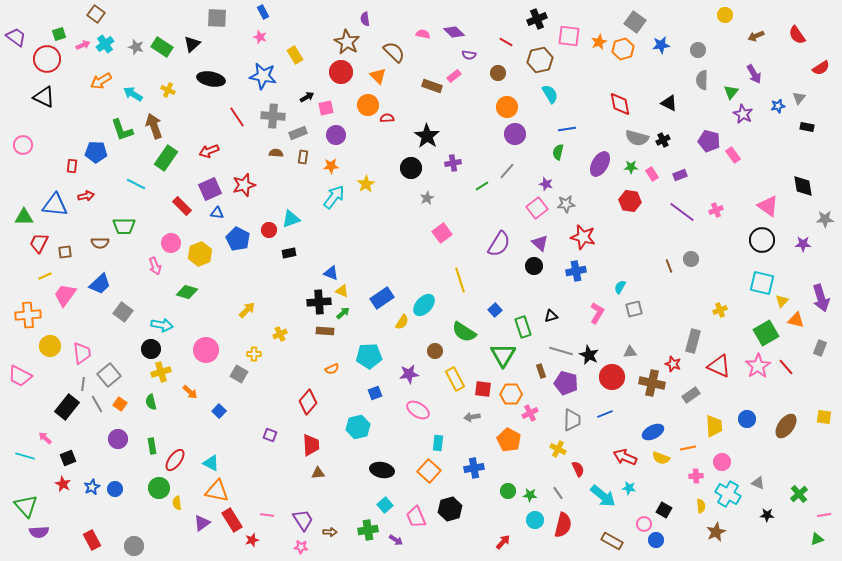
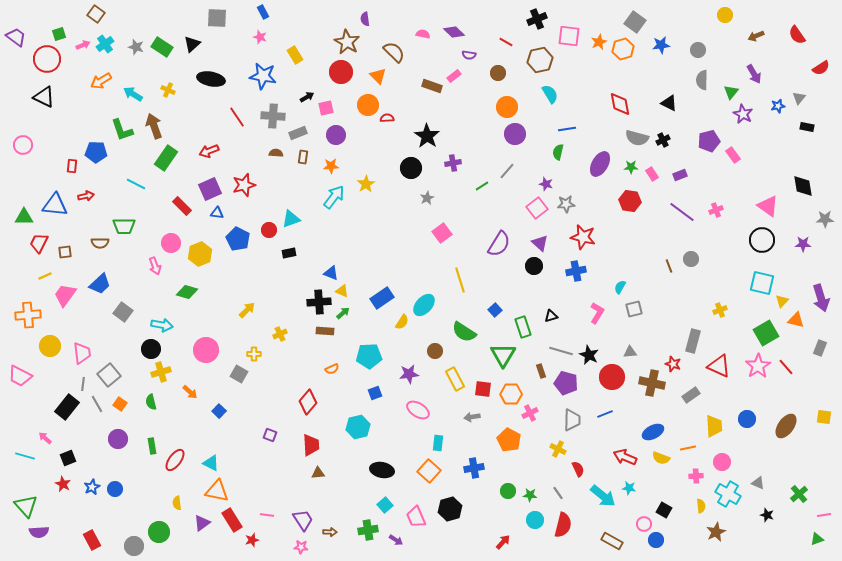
purple pentagon at (709, 141): rotated 30 degrees counterclockwise
green circle at (159, 488): moved 44 px down
black star at (767, 515): rotated 16 degrees clockwise
